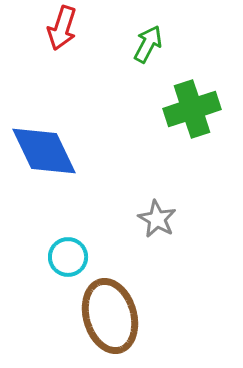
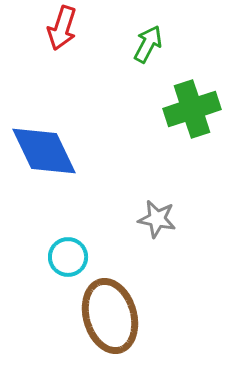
gray star: rotated 18 degrees counterclockwise
